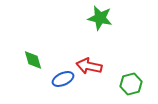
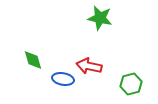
blue ellipse: rotated 35 degrees clockwise
